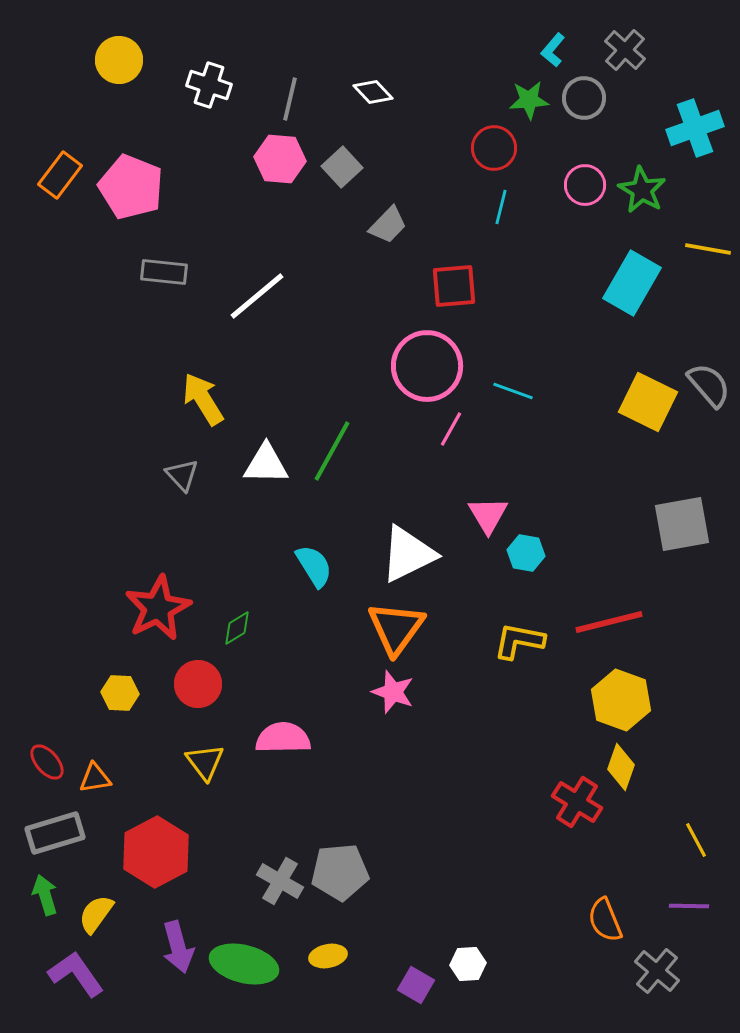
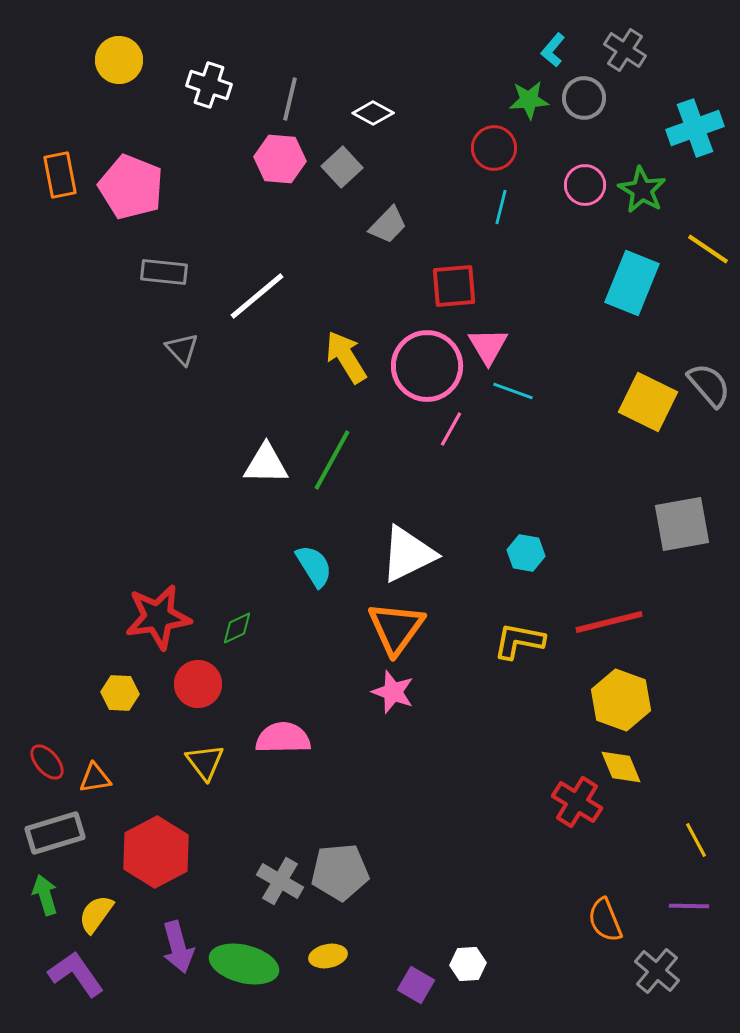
gray cross at (625, 50): rotated 9 degrees counterclockwise
white diamond at (373, 92): moved 21 px down; rotated 18 degrees counterclockwise
orange rectangle at (60, 175): rotated 48 degrees counterclockwise
yellow line at (708, 249): rotated 24 degrees clockwise
cyan rectangle at (632, 283): rotated 8 degrees counterclockwise
yellow arrow at (203, 399): moved 143 px right, 42 px up
green line at (332, 451): moved 9 px down
gray triangle at (182, 475): moved 126 px up
pink triangle at (488, 515): moved 169 px up
red star at (158, 608): moved 9 px down; rotated 18 degrees clockwise
green diamond at (237, 628): rotated 6 degrees clockwise
yellow diamond at (621, 767): rotated 42 degrees counterclockwise
